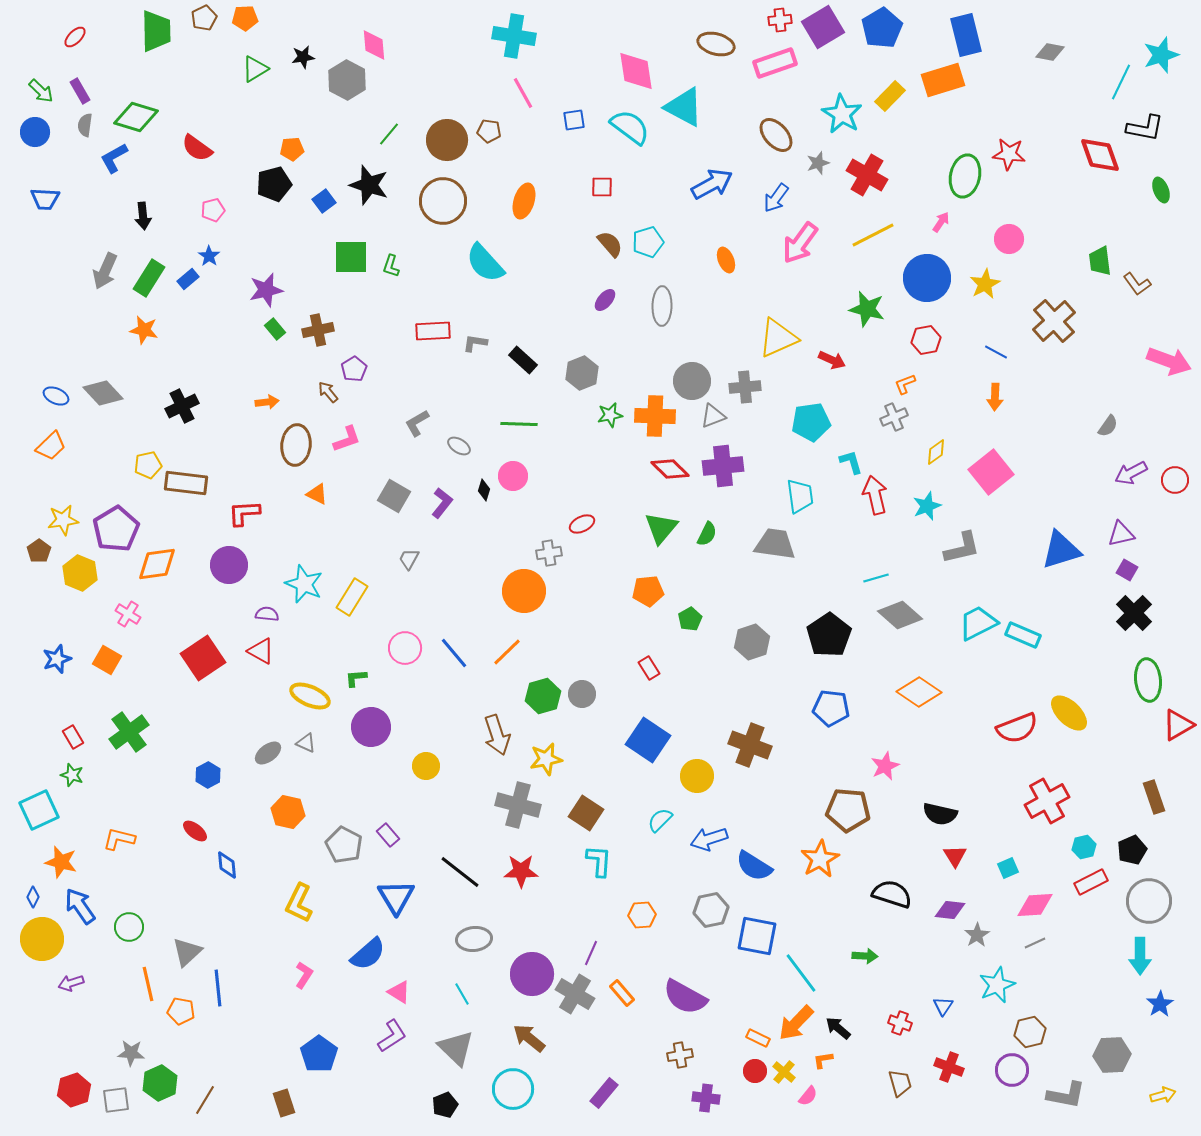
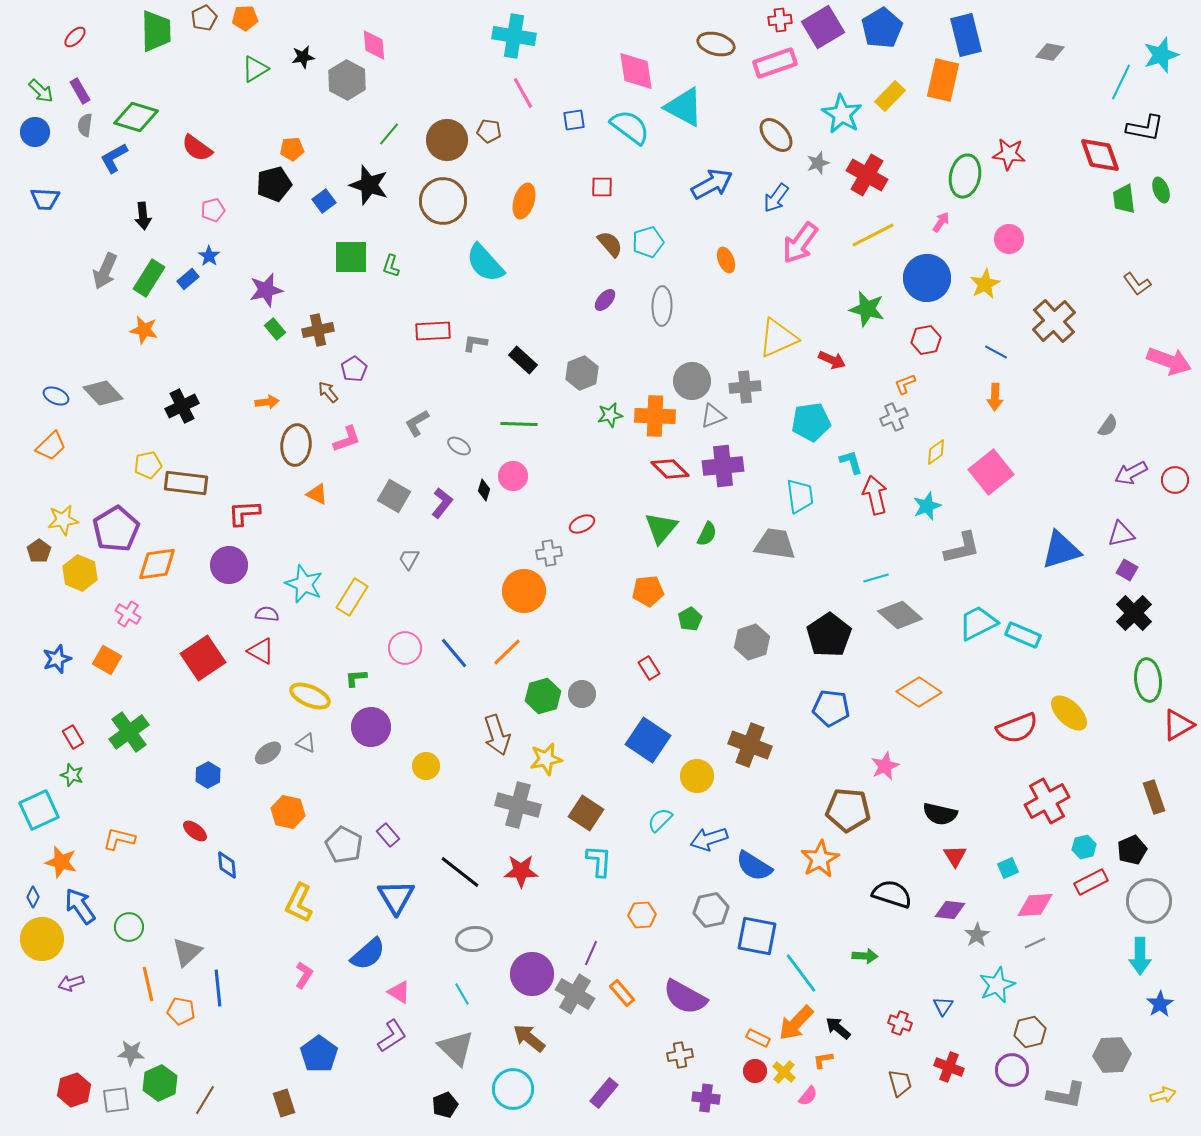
orange rectangle at (943, 80): rotated 60 degrees counterclockwise
green trapezoid at (1100, 261): moved 24 px right, 62 px up
